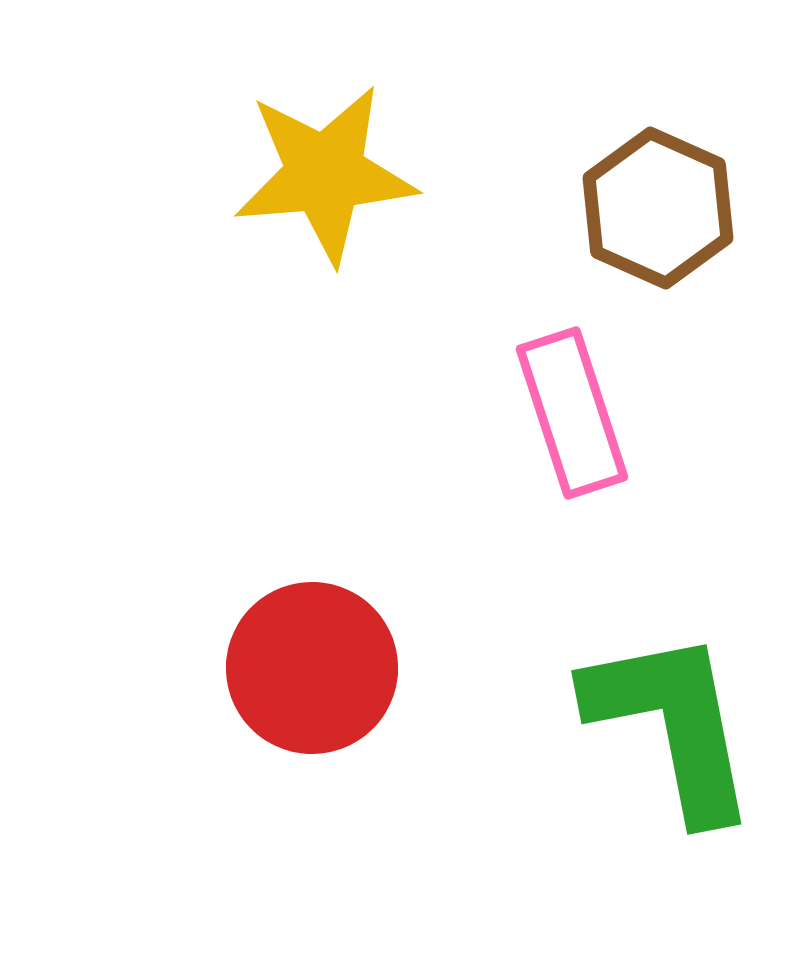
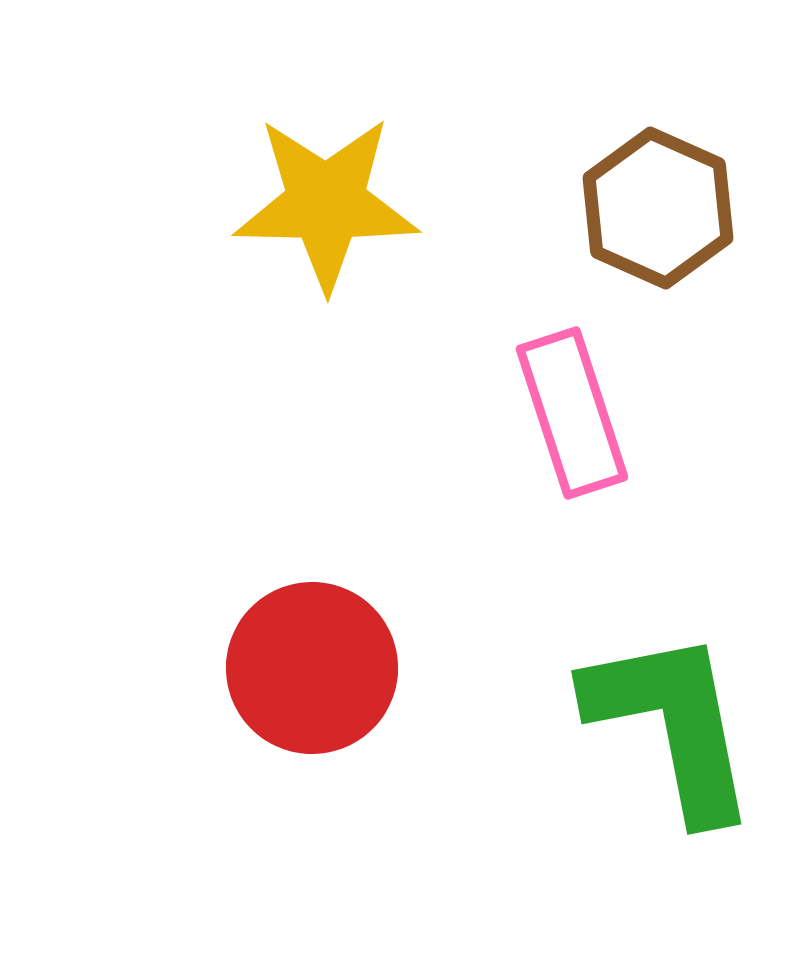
yellow star: moved 1 px right, 29 px down; rotated 6 degrees clockwise
